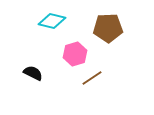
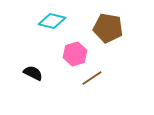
brown pentagon: rotated 12 degrees clockwise
